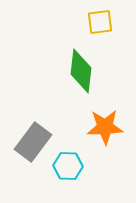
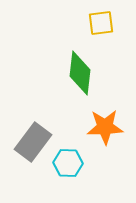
yellow square: moved 1 px right, 1 px down
green diamond: moved 1 px left, 2 px down
cyan hexagon: moved 3 px up
